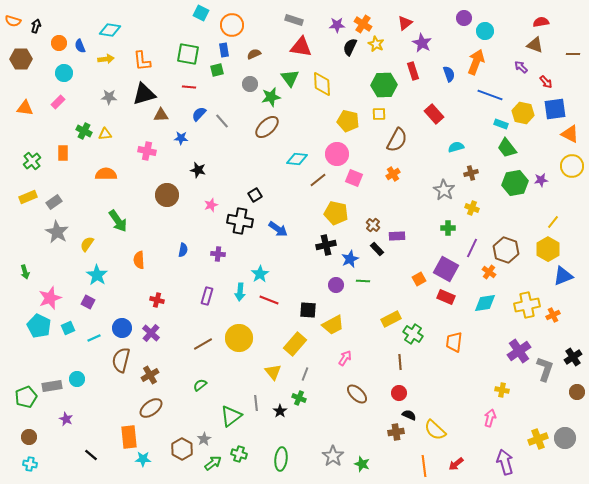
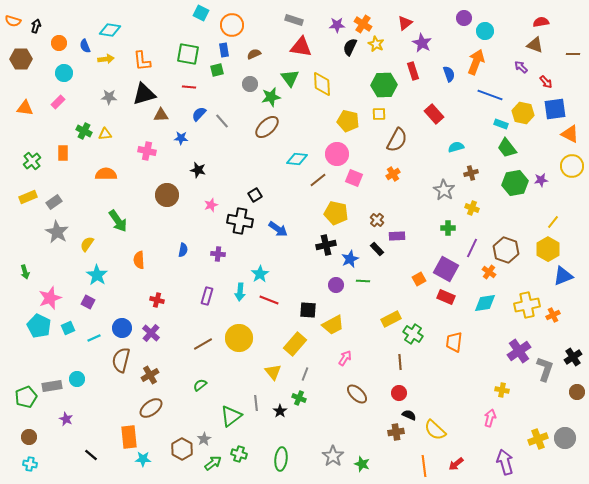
blue semicircle at (80, 46): moved 5 px right
brown cross at (373, 225): moved 4 px right, 5 px up
